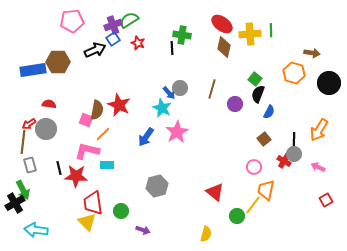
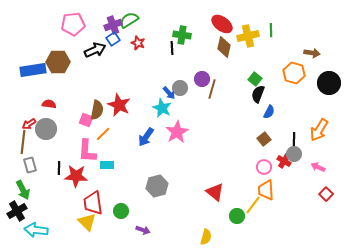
pink pentagon at (72, 21): moved 1 px right, 3 px down
yellow cross at (250, 34): moved 2 px left, 2 px down; rotated 10 degrees counterclockwise
purple circle at (235, 104): moved 33 px left, 25 px up
pink L-shape at (87, 151): rotated 100 degrees counterclockwise
pink circle at (254, 167): moved 10 px right
black line at (59, 168): rotated 16 degrees clockwise
orange trapezoid at (266, 190): rotated 15 degrees counterclockwise
red square at (326, 200): moved 6 px up; rotated 16 degrees counterclockwise
black cross at (15, 203): moved 2 px right, 8 px down
yellow semicircle at (206, 234): moved 3 px down
